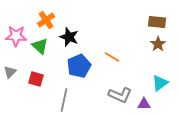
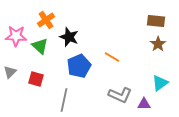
brown rectangle: moved 1 px left, 1 px up
